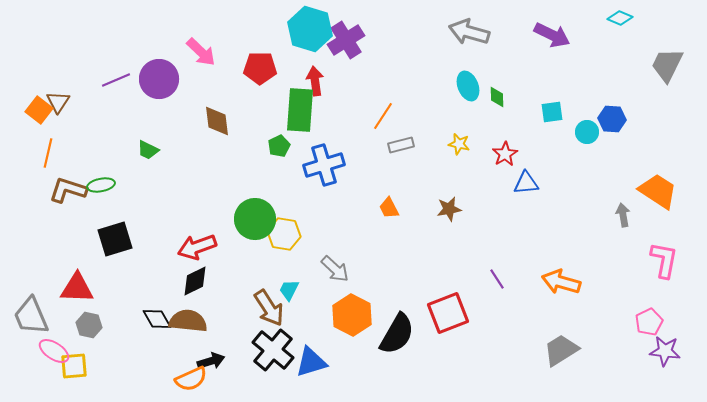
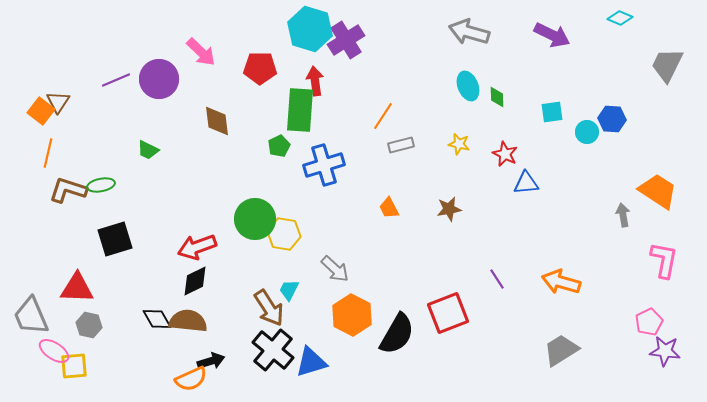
orange square at (39, 110): moved 2 px right, 1 px down
red star at (505, 154): rotated 15 degrees counterclockwise
